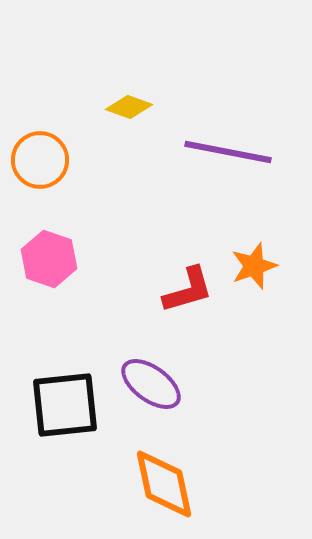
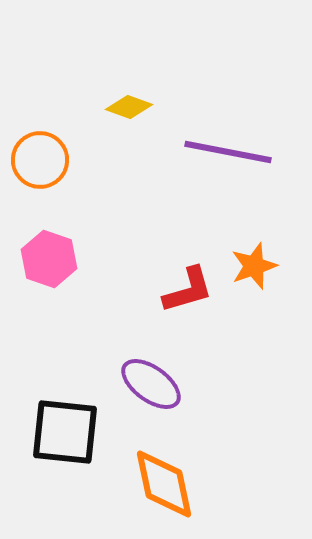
black square: moved 27 px down; rotated 12 degrees clockwise
